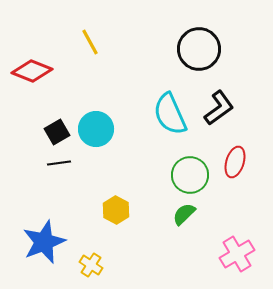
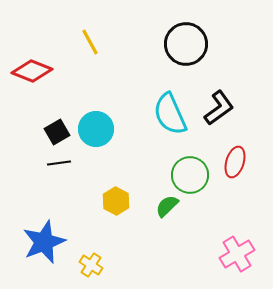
black circle: moved 13 px left, 5 px up
yellow hexagon: moved 9 px up
green semicircle: moved 17 px left, 8 px up
